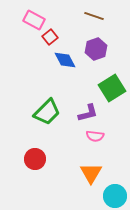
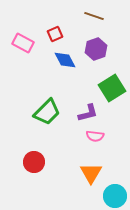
pink rectangle: moved 11 px left, 23 px down
red square: moved 5 px right, 3 px up; rotated 14 degrees clockwise
red circle: moved 1 px left, 3 px down
